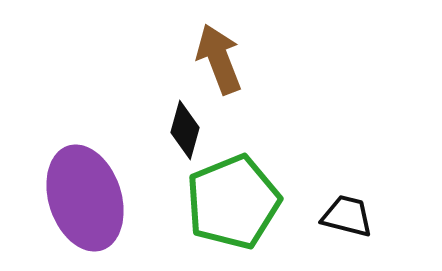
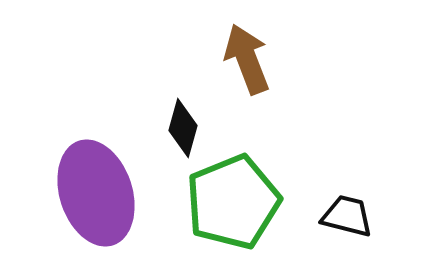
brown arrow: moved 28 px right
black diamond: moved 2 px left, 2 px up
purple ellipse: moved 11 px right, 5 px up
